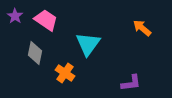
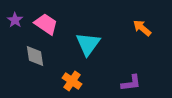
purple star: moved 4 px down
pink trapezoid: moved 4 px down
gray diamond: moved 3 px down; rotated 20 degrees counterclockwise
orange cross: moved 7 px right, 8 px down
